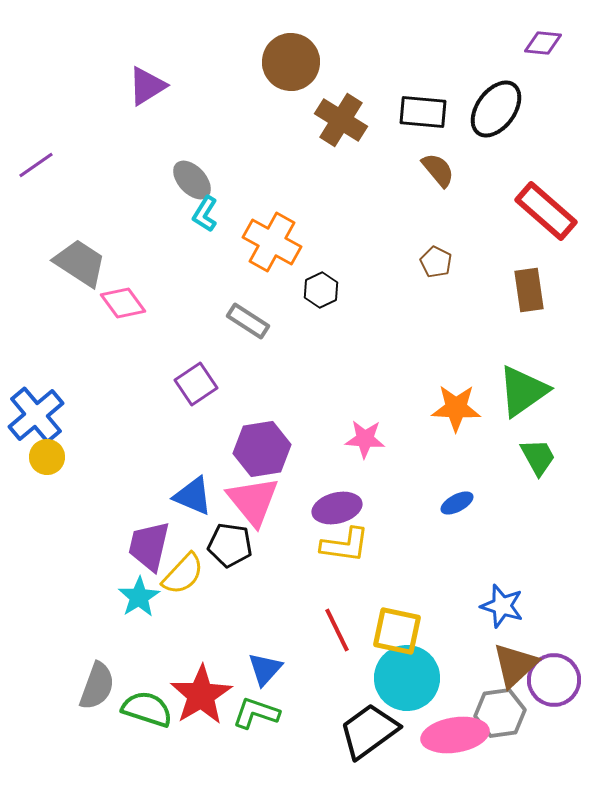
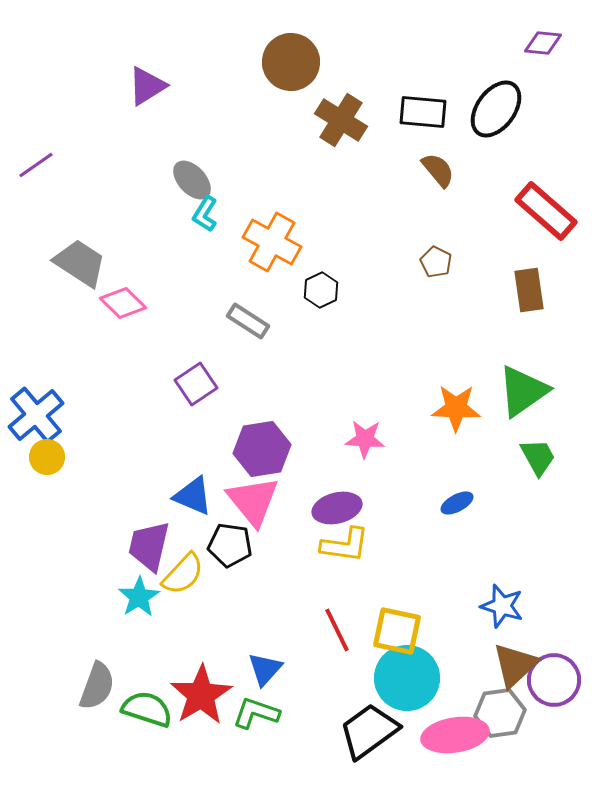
pink diamond at (123, 303): rotated 9 degrees counterclockwise
